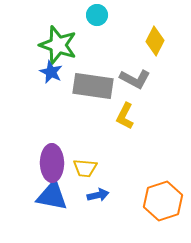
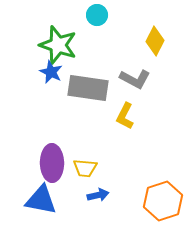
gray rectangle: moved 5 px left, 2 px down
blue triangle: moved 11 px left, 4 px down
